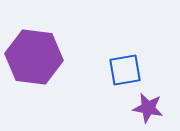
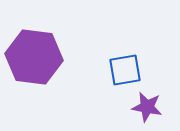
purple star: moved 1 px left, 1 px up
